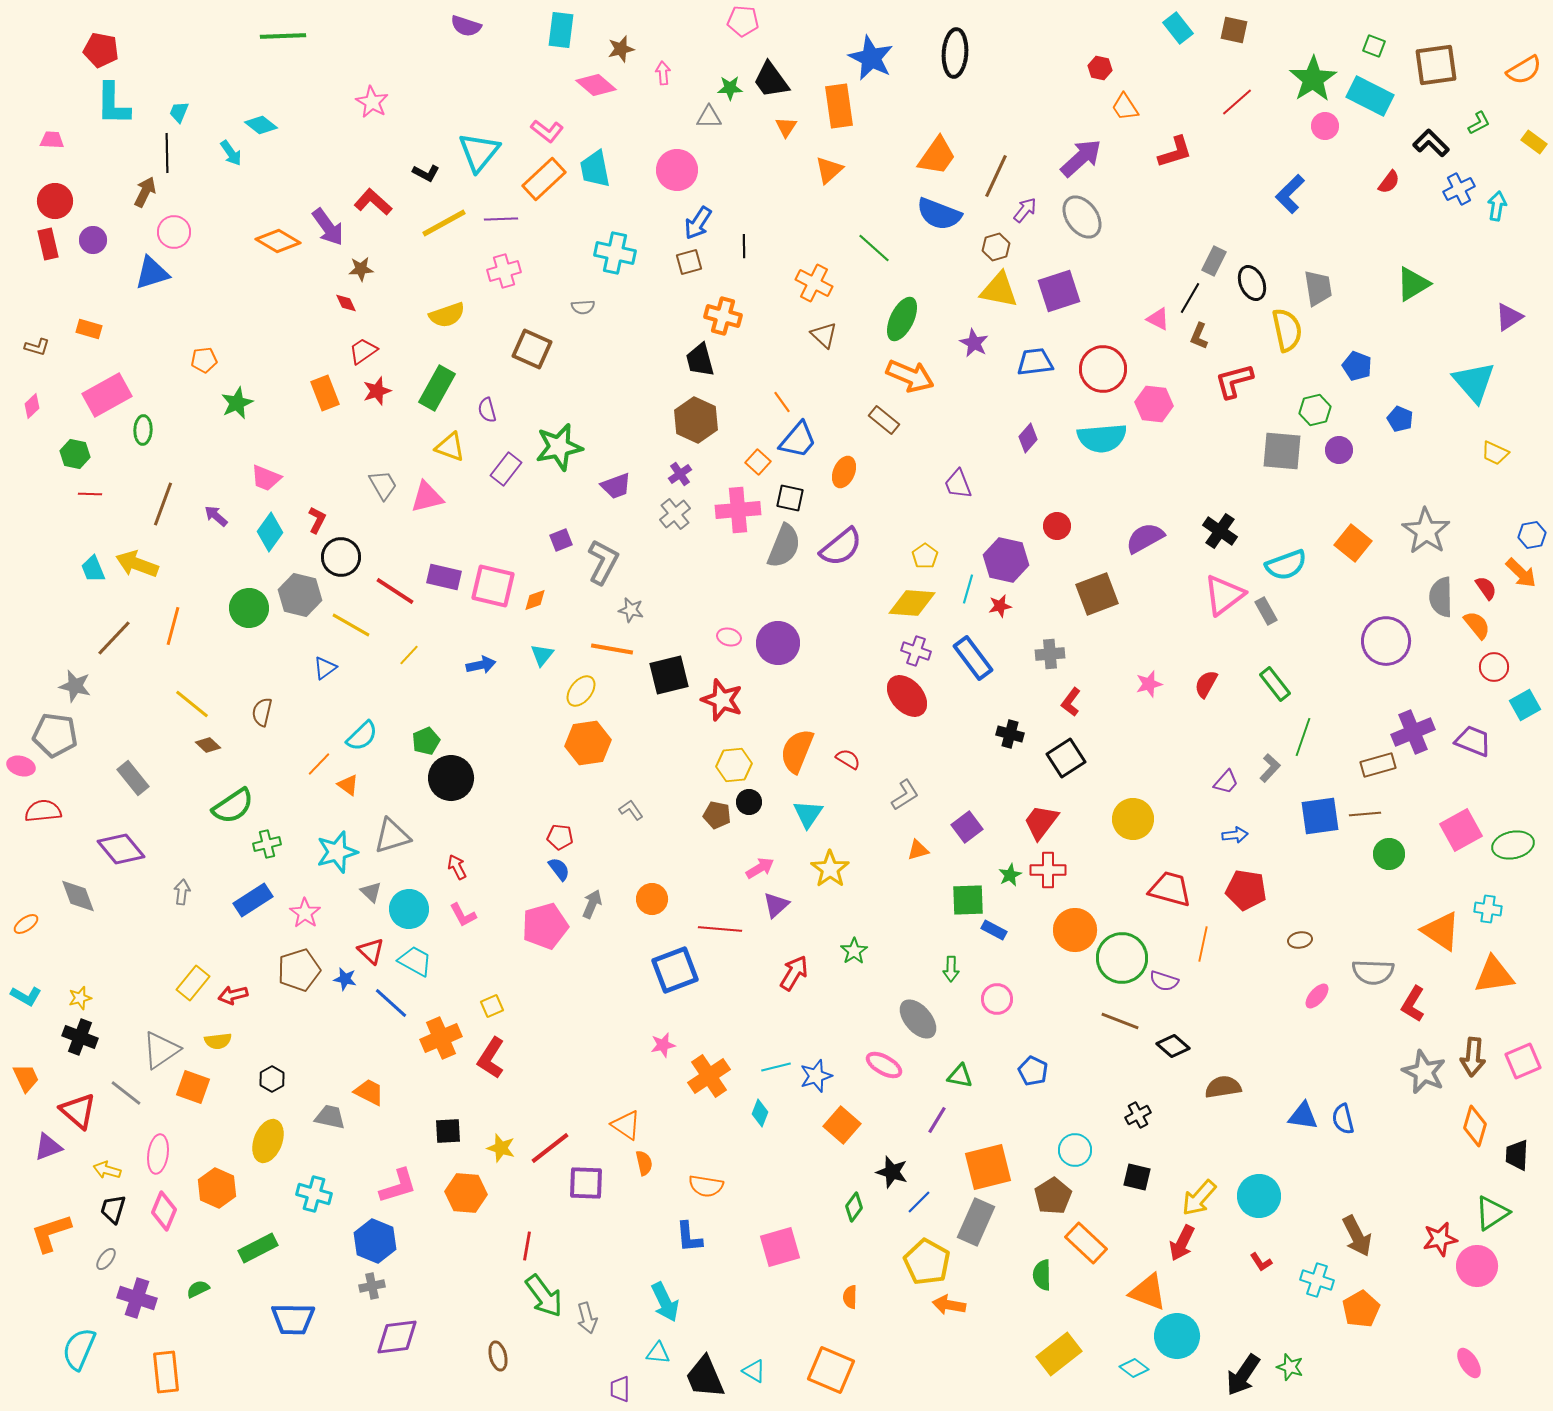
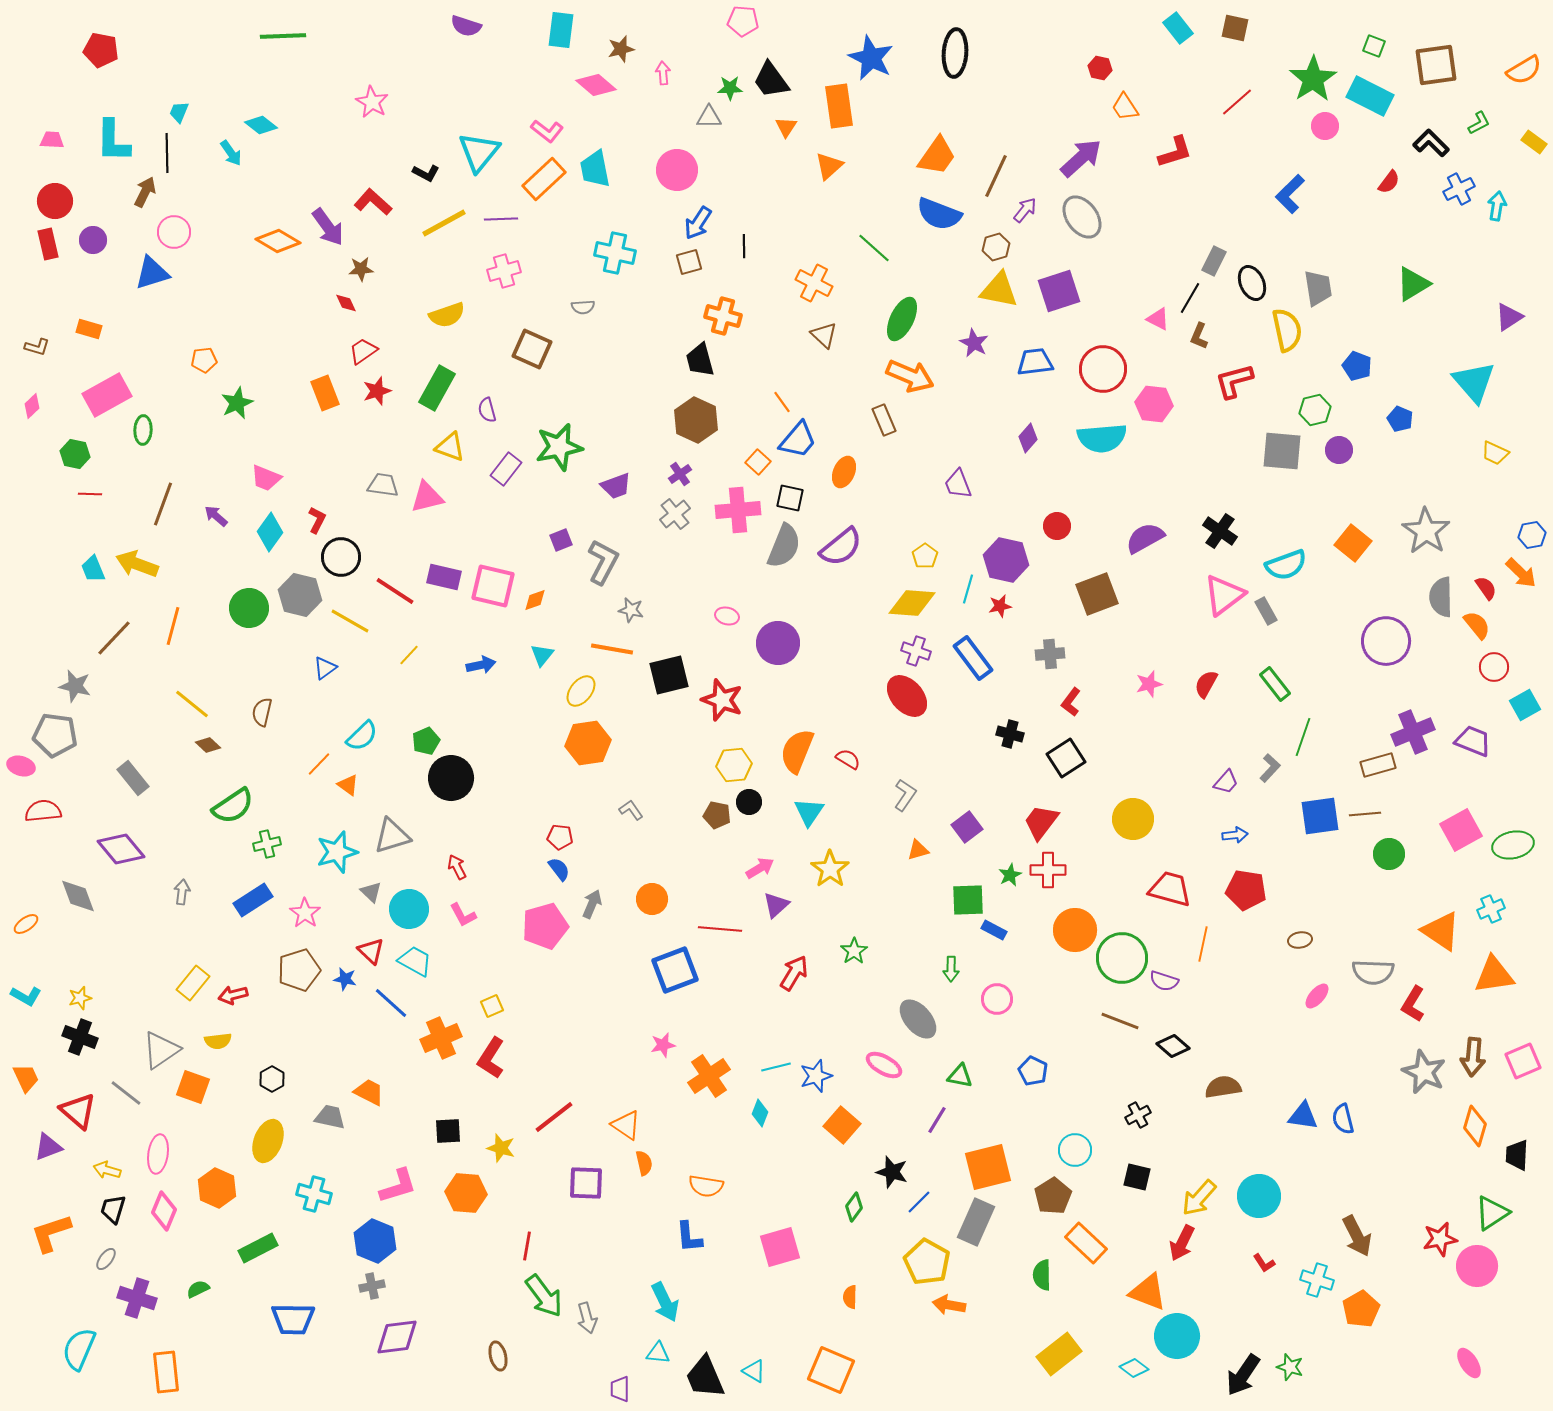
brown square at (1234, 30): moved 1 px right, 2 px up
cyan L-shape at (113, 104): moved 37 px down
orange triangle at (829, 170): moved 4 px up
brown rectangle at (884, 420): rotated 28 degrees clockwise
gray trapezoid at (383, 485): rotated 52 degrees counterclockwise
yellow line at (351, 625): moved 1 px left, 4 px up
pink ellipse at (729, 637): moved 2 px left, 21 px up
gray L-shape at (905, 795): rotated 24 degrees counterclockwise
cyan triangle at (808, 814): moved 1 px right, 2 px up
cyan cross at (1488, 909): moved 3 px right; rotated 32 degrees counterclockwise
red line at (550, 1148): moved 4 px right, 31 px up
red L-shape at (1261, 1262): moved 3 px right, 1 px down
